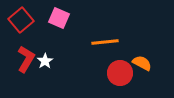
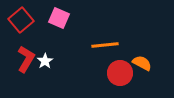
orange line: moved 3 px down
